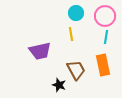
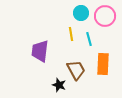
cyan circle: moved 5 px right
cyan line: moved 17 px left, 2 px down; rotated 24 degrees counterclockwise
purple trapezoid: rotated 110 degrees clockwise
orange rectangle: moved 1 px up; rotated 15 degrees clockwise
